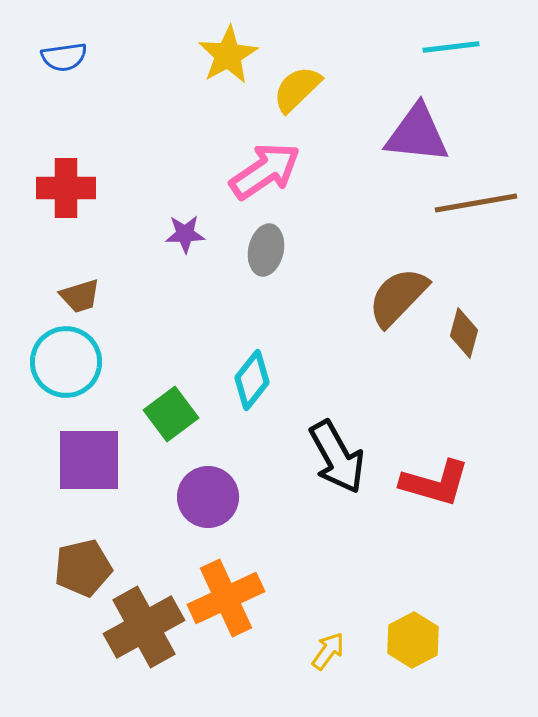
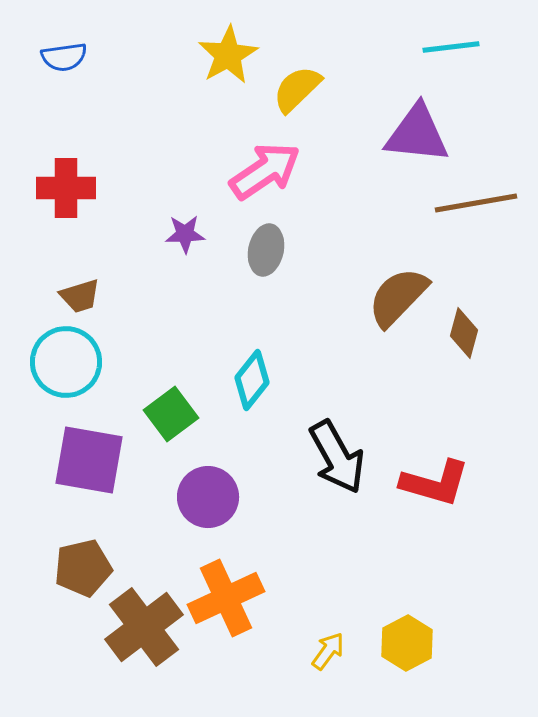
purple square: rotated 10 degrees clockwise
brown cross: rotated 8 degrees counterclockwise
yellow hexagon: moved 6 px left, 3 px down
